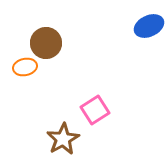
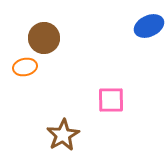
brown circle: moved 2 px left, 5 px up
pink square: moved 16 px right, 10 px up; rotated 32 degrees clockwise
brown star: moved 4 px up
